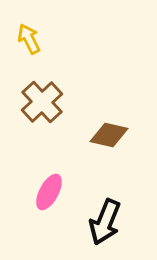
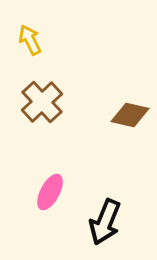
yellow arrow: moved 1 px right, 1 px down
brown diamond: moved 21 px right, 20 px up
pink ellipse: moved 1 px right
